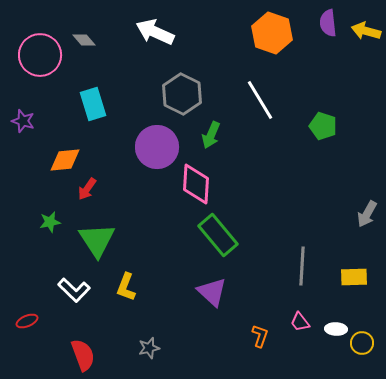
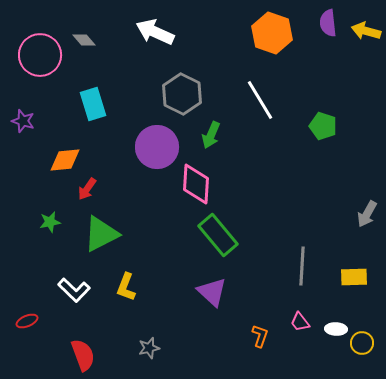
green triangle: moved 4 px right, 6 px up; rotated 36 degrees clockwise
